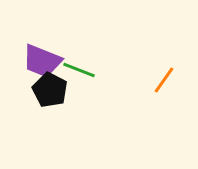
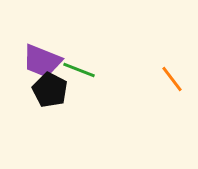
orange line: moved 8 px right, 1 px up; rotated 72 degrees counterclockwise
